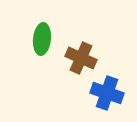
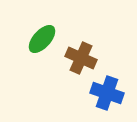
green ellipse: rotated 36 degrees clockwise
